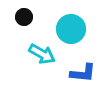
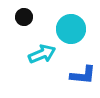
cyan arrow: rotated 52 degrees counterclockwise
blue L-shape: moved 2 px down
